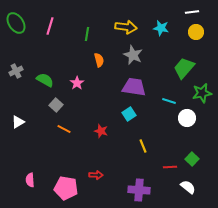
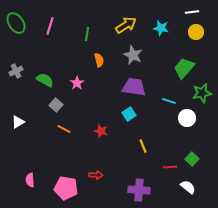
yellow arrow: moved 2 px up; rotated 40 degrees counterclockwise
